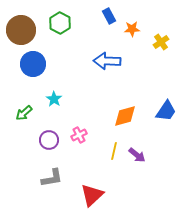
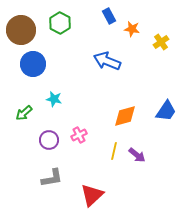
orange star: rotated 14 degrees clockwise
blue arrow: rotated 20 degrees clockwise
cyan star: rotated 21 degrees counterclockwise
